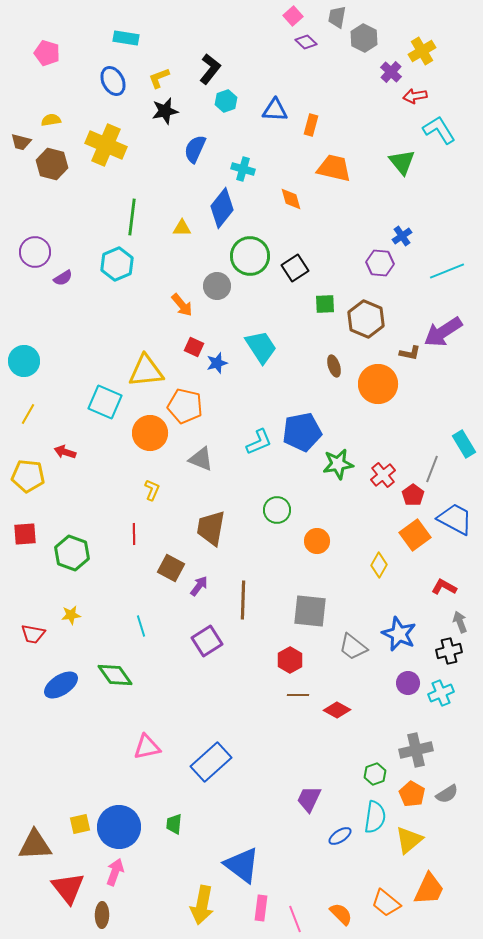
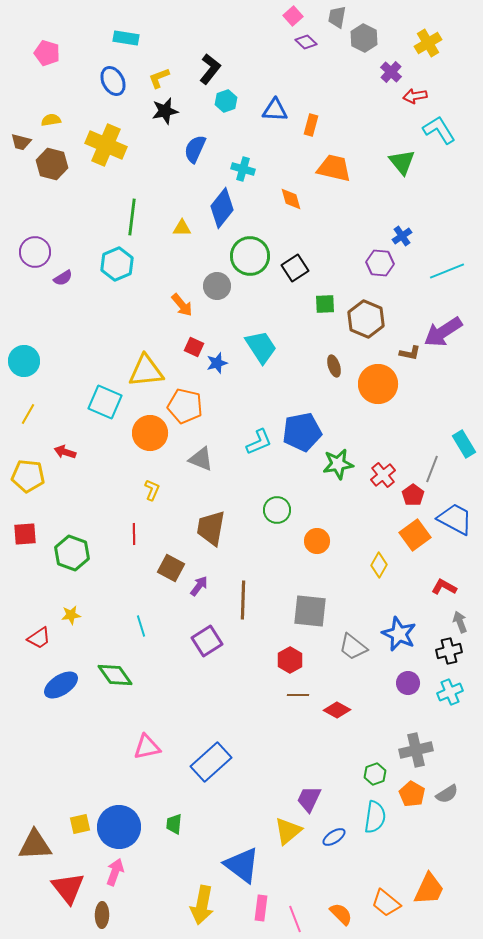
yellow cross at (422, 51): moved 6 px right, 8 px up
red trapezoid at (33, 634): moved 6 px right, 4 px down; rotated 45 degrees counterclockwise
cyan cross at (441, 693): moved 9 px right, 1 px up
blue ellipse at (340, 836): moved 6 px left, 1 px down
yellow triangle at (409, 840): moved 121 px left, 9 px up
